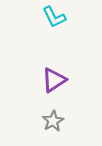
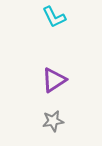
gray star: rotated 20 degrees clockwise
